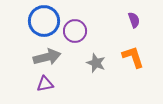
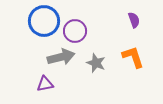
gray arrow: moved 14 px right
